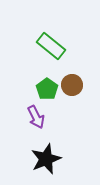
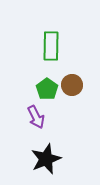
green rectangle: rotated 52 degrees clockwise
